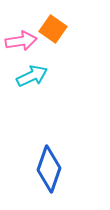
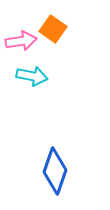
cyan arrow: rotated 36 degrees clockwise
blue diamond: moved 6 px right, 2 px down
